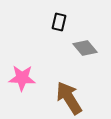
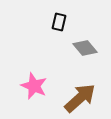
pink star: moved 12 px right, 8 px down; rotated 20 degrees clockwise
brown arrow: moved 11 px right; rotated 80 degrees clockwise
